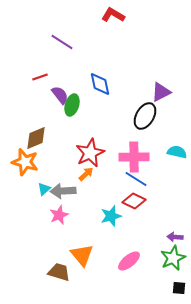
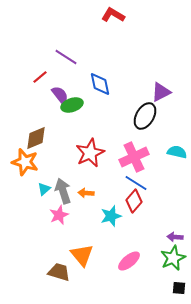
purple line: moved 4 px right, 15 px down
red line: rotated 21 degrees counterclockwise
green ellipse: rotated 55 degrees clockwise
pink cross: rotated 24 degrees counterclockwise
orange arrow: moved 19 px down; rotated 133 degrees counterclockwise
blue line: moved 4 px down
gray arrow: rotated 75 degrees clockwise
red diamond: rotated 75 degrees counterclockwise
